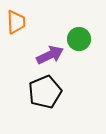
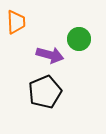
purple arrow: rotated 40 degrees clockwise
